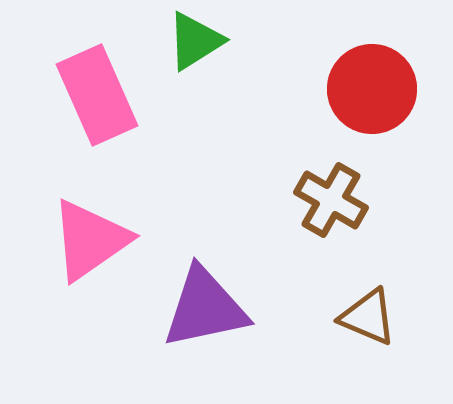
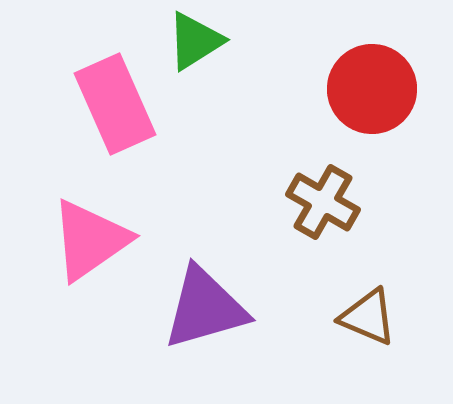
pink rectangle: moved 18 px right, 9 px down
brown cross: moved 8 px left, 2 px down
purple triangle: rotated 4 degrees counterclockwise
